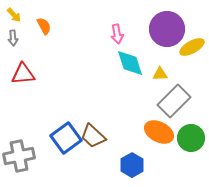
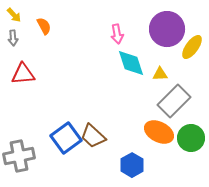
yellow ellipse: rotated 25 degrees counterclockwise
cyan diamond: moved 1 px right
